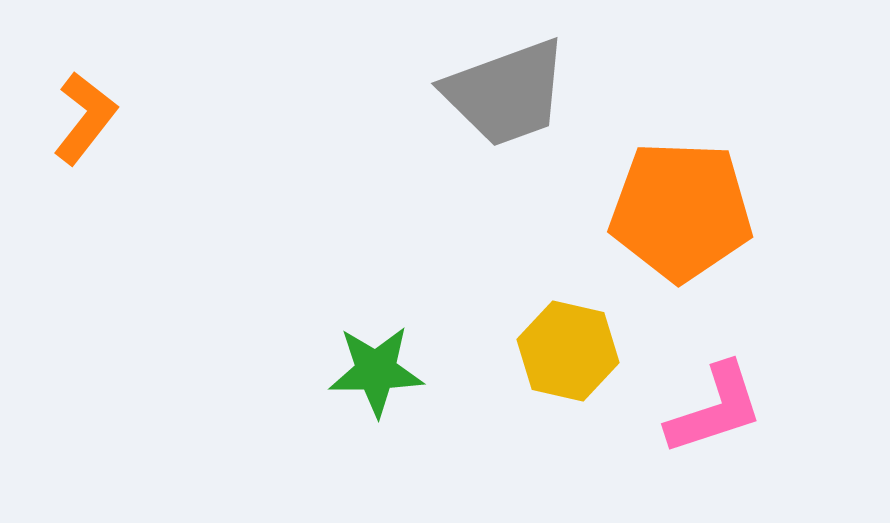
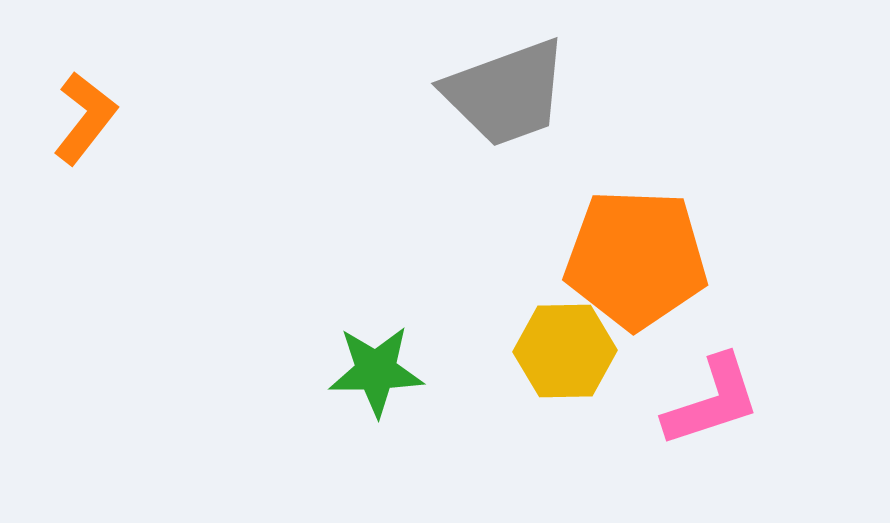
orange pentagon: moved 45 px left, 48 px down
yellow hexagon: moved 3 px left; rotated 14 degrees counterclockwise
pink L-shape: moved 3 px left, 8 px up
